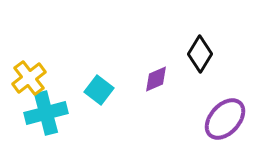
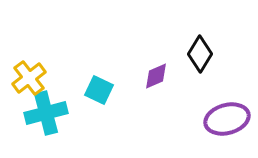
purple diamond: moved 3 px up
cyan square: rotated 12 degrees counterclockwise
purple ellipse: moved 2 px right; rotated 33 degrees clockwise
